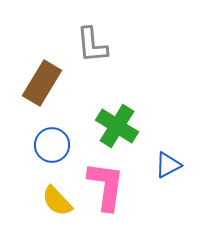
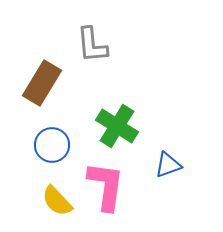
blue triangle: rotated 8 degrees clockwise
